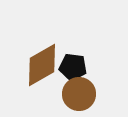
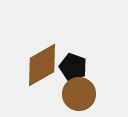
black pentagon: rotated 12 degrees clockwise
